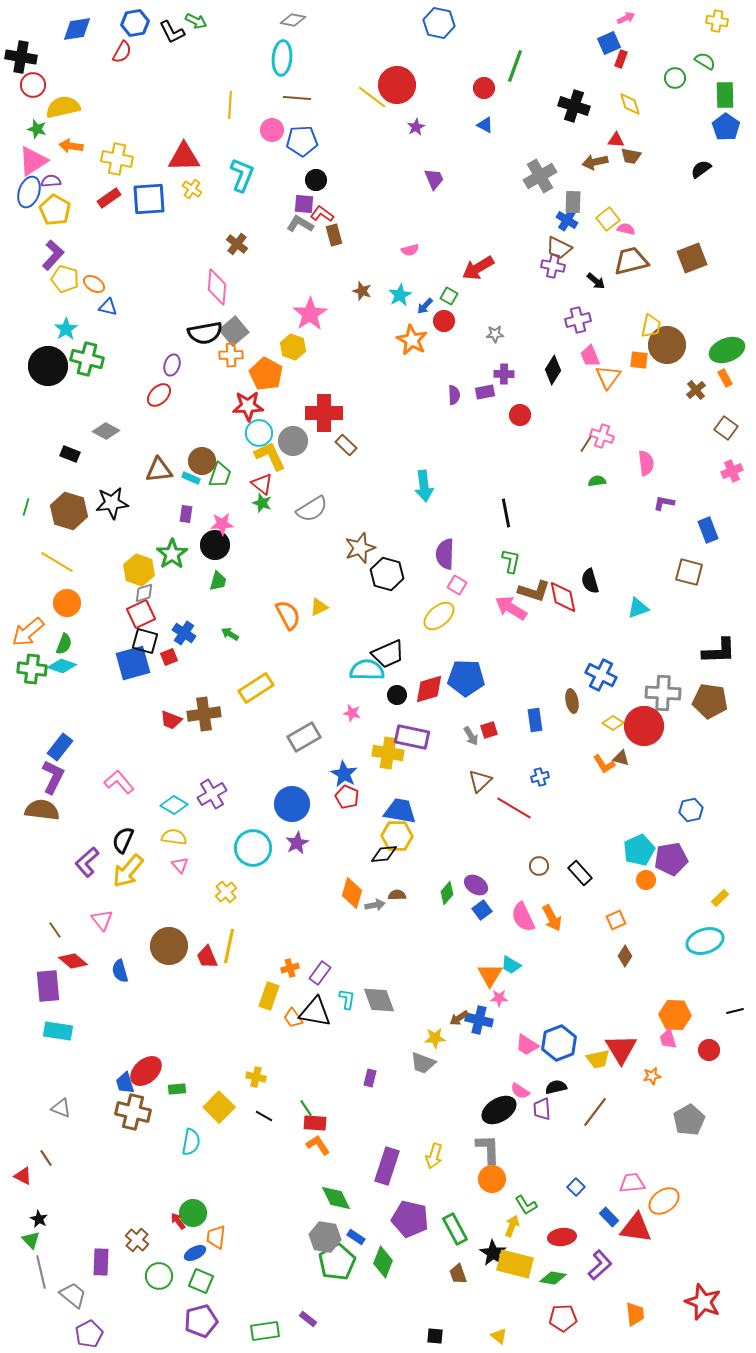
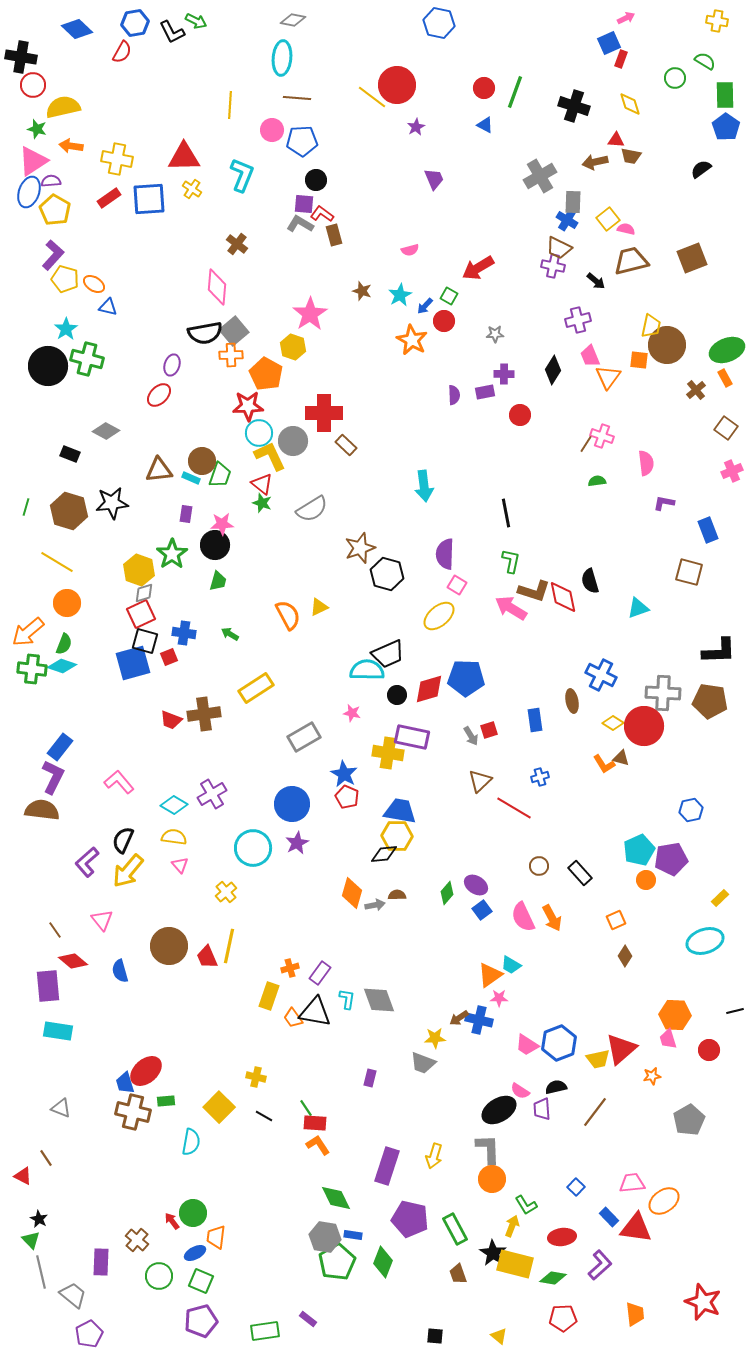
blue diamond at (77, 29): rotated 52 degrees clockwise
green line at (515, 66): moved 26 px down
blue cross at (184, 633): rotated 25 degrees counterclockwise
orange triangle at (490, 975): rotated 24 degrees clockwise
red triangle at (621, 1049): rotated 20 degrees clockwise
green rectangle at (177, 1089): moved 11 px left, 12 px down
red arrow at (178, 1221): moved 6 px left
blue rectangle at (356, 1237): moved 3 px left, 2 px up; rotated 24 degrees counterclockwise
